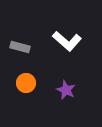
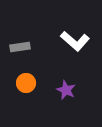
white L-shape: moved 8 px right
gray rectangle: rotated 24 degrees counterclockwise
